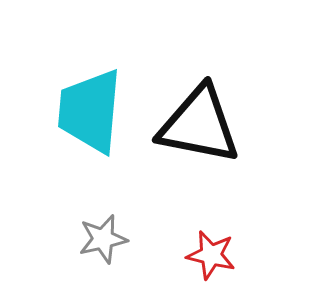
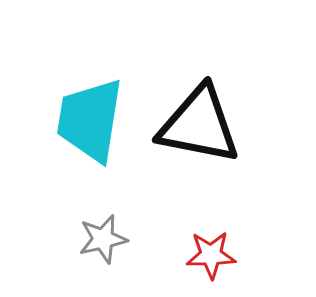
cyan trapezoid: moved 9 px down; rotated 4 degrees clockwise
red star: rotated 15 degrees counterclockwise
